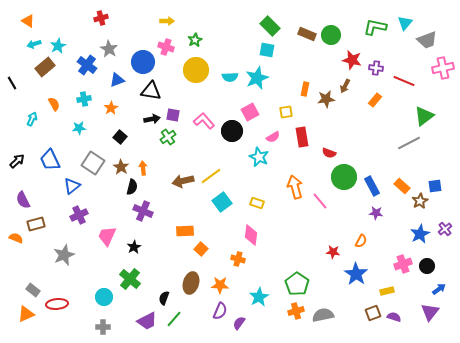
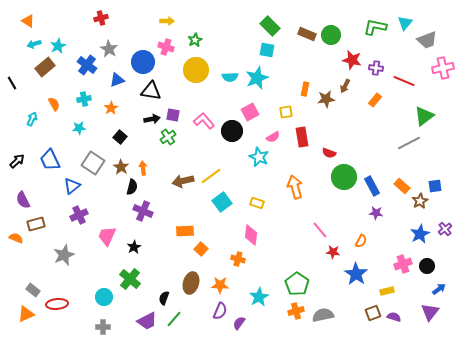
pink line at (320, 201): moved 29 px down
